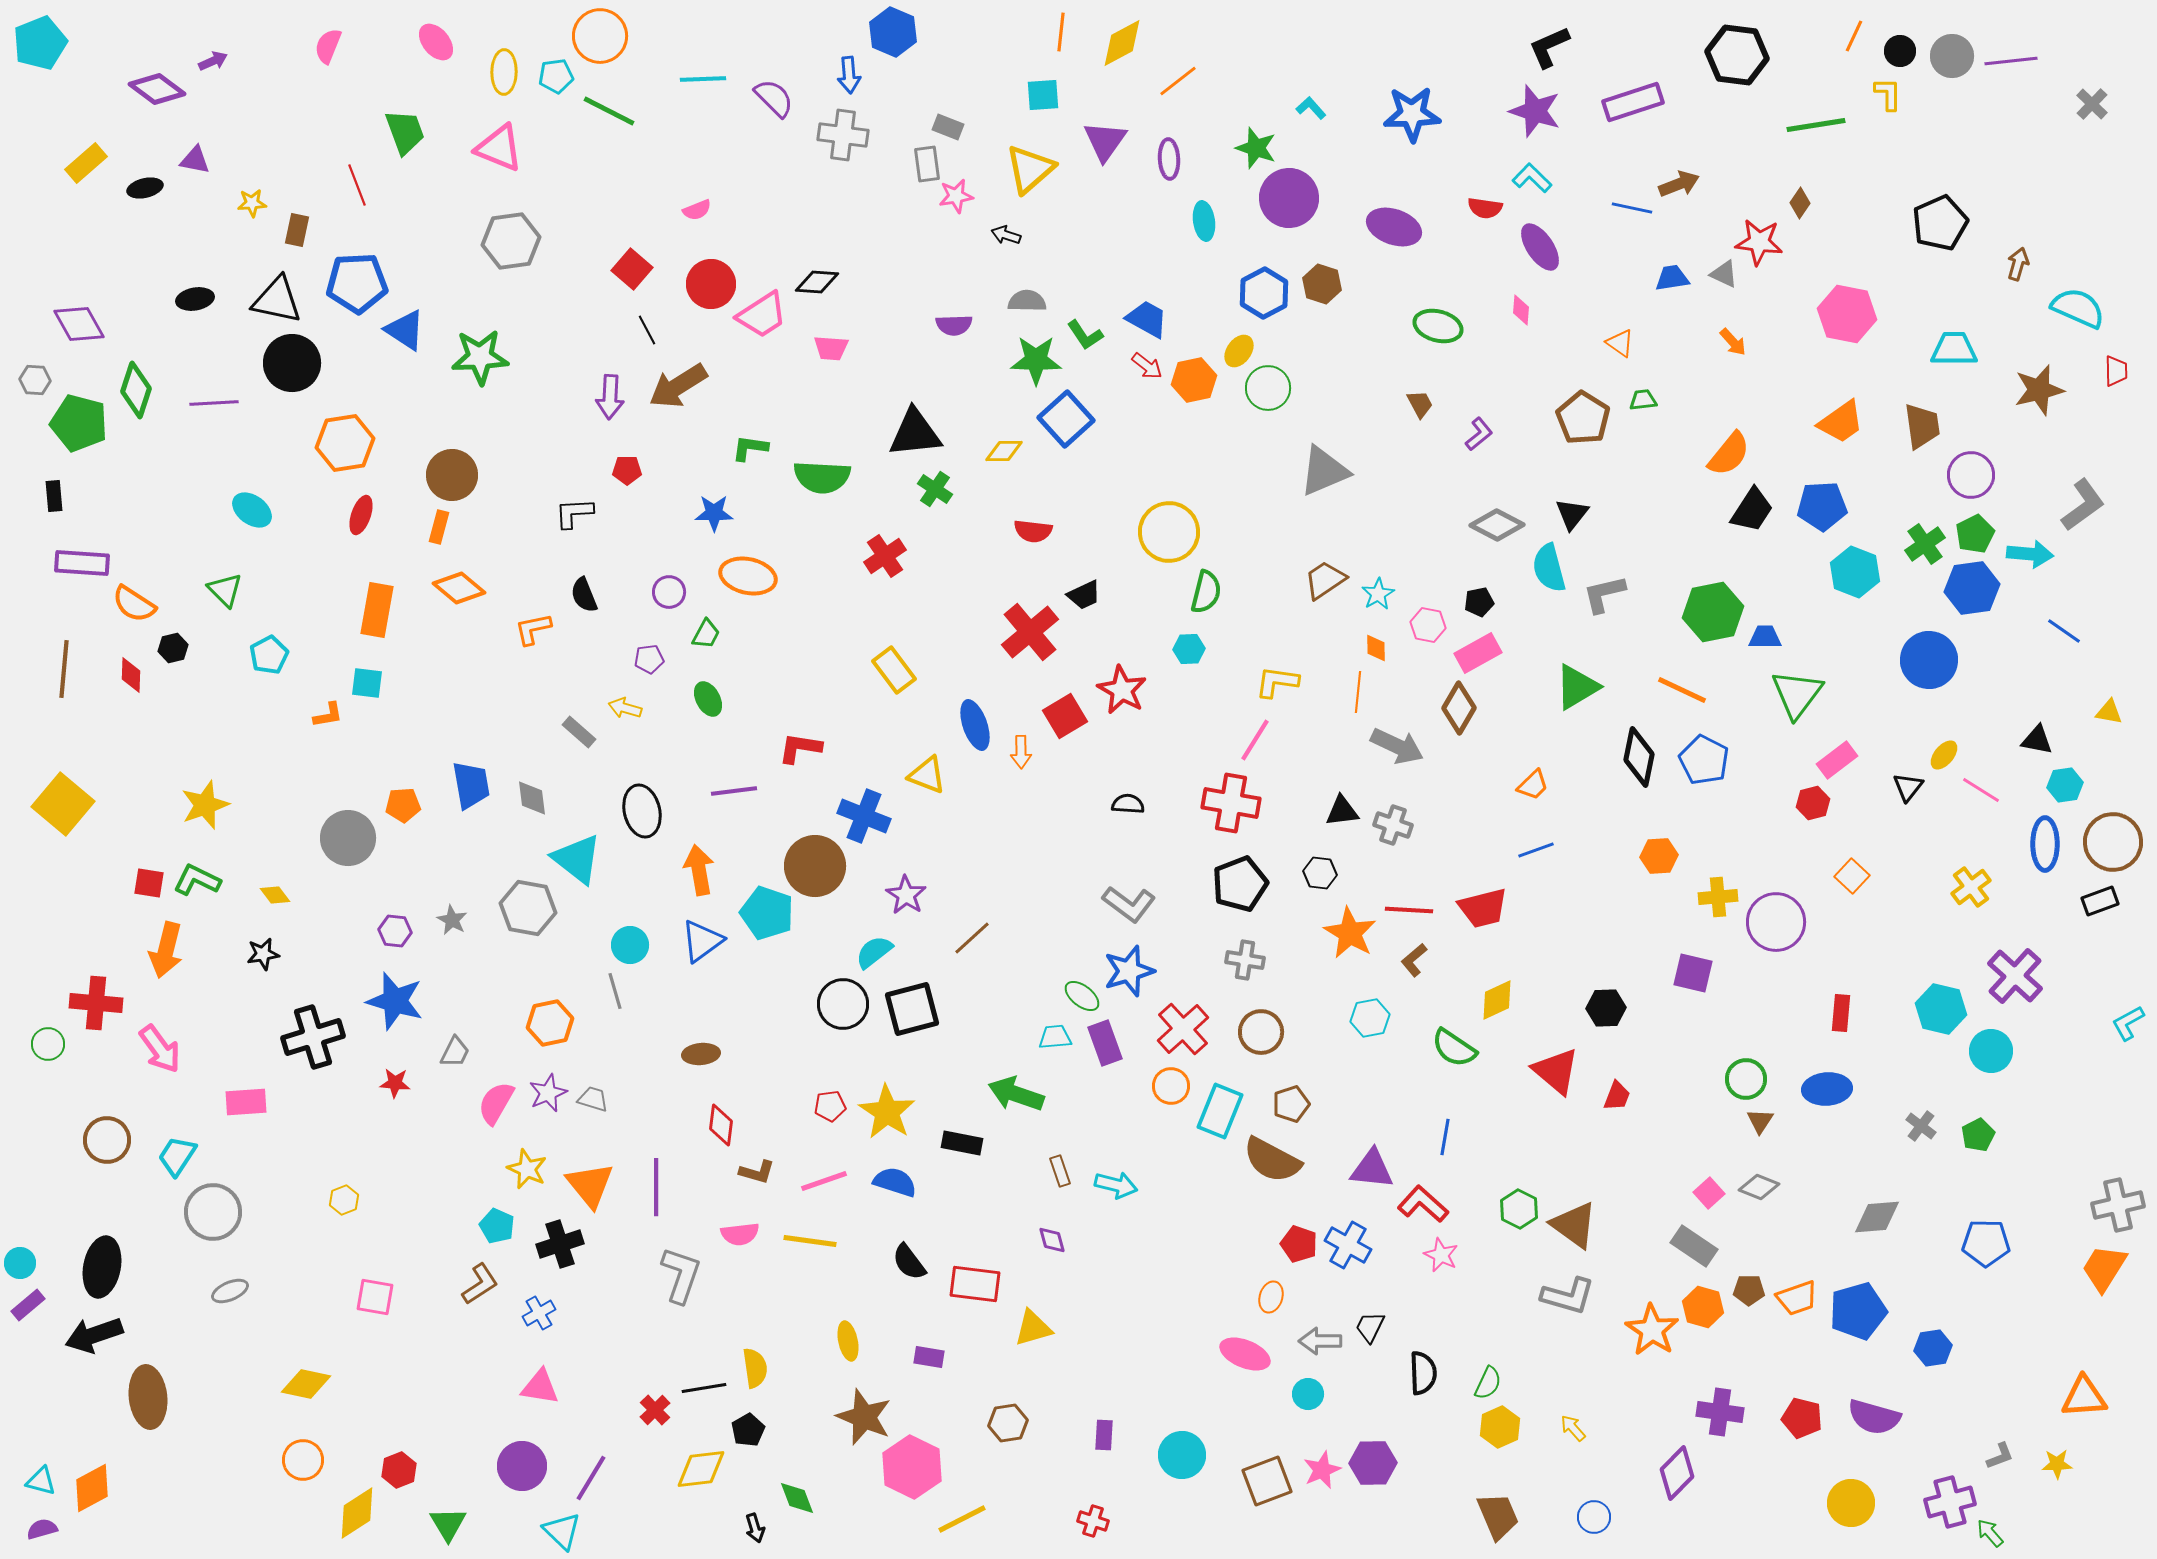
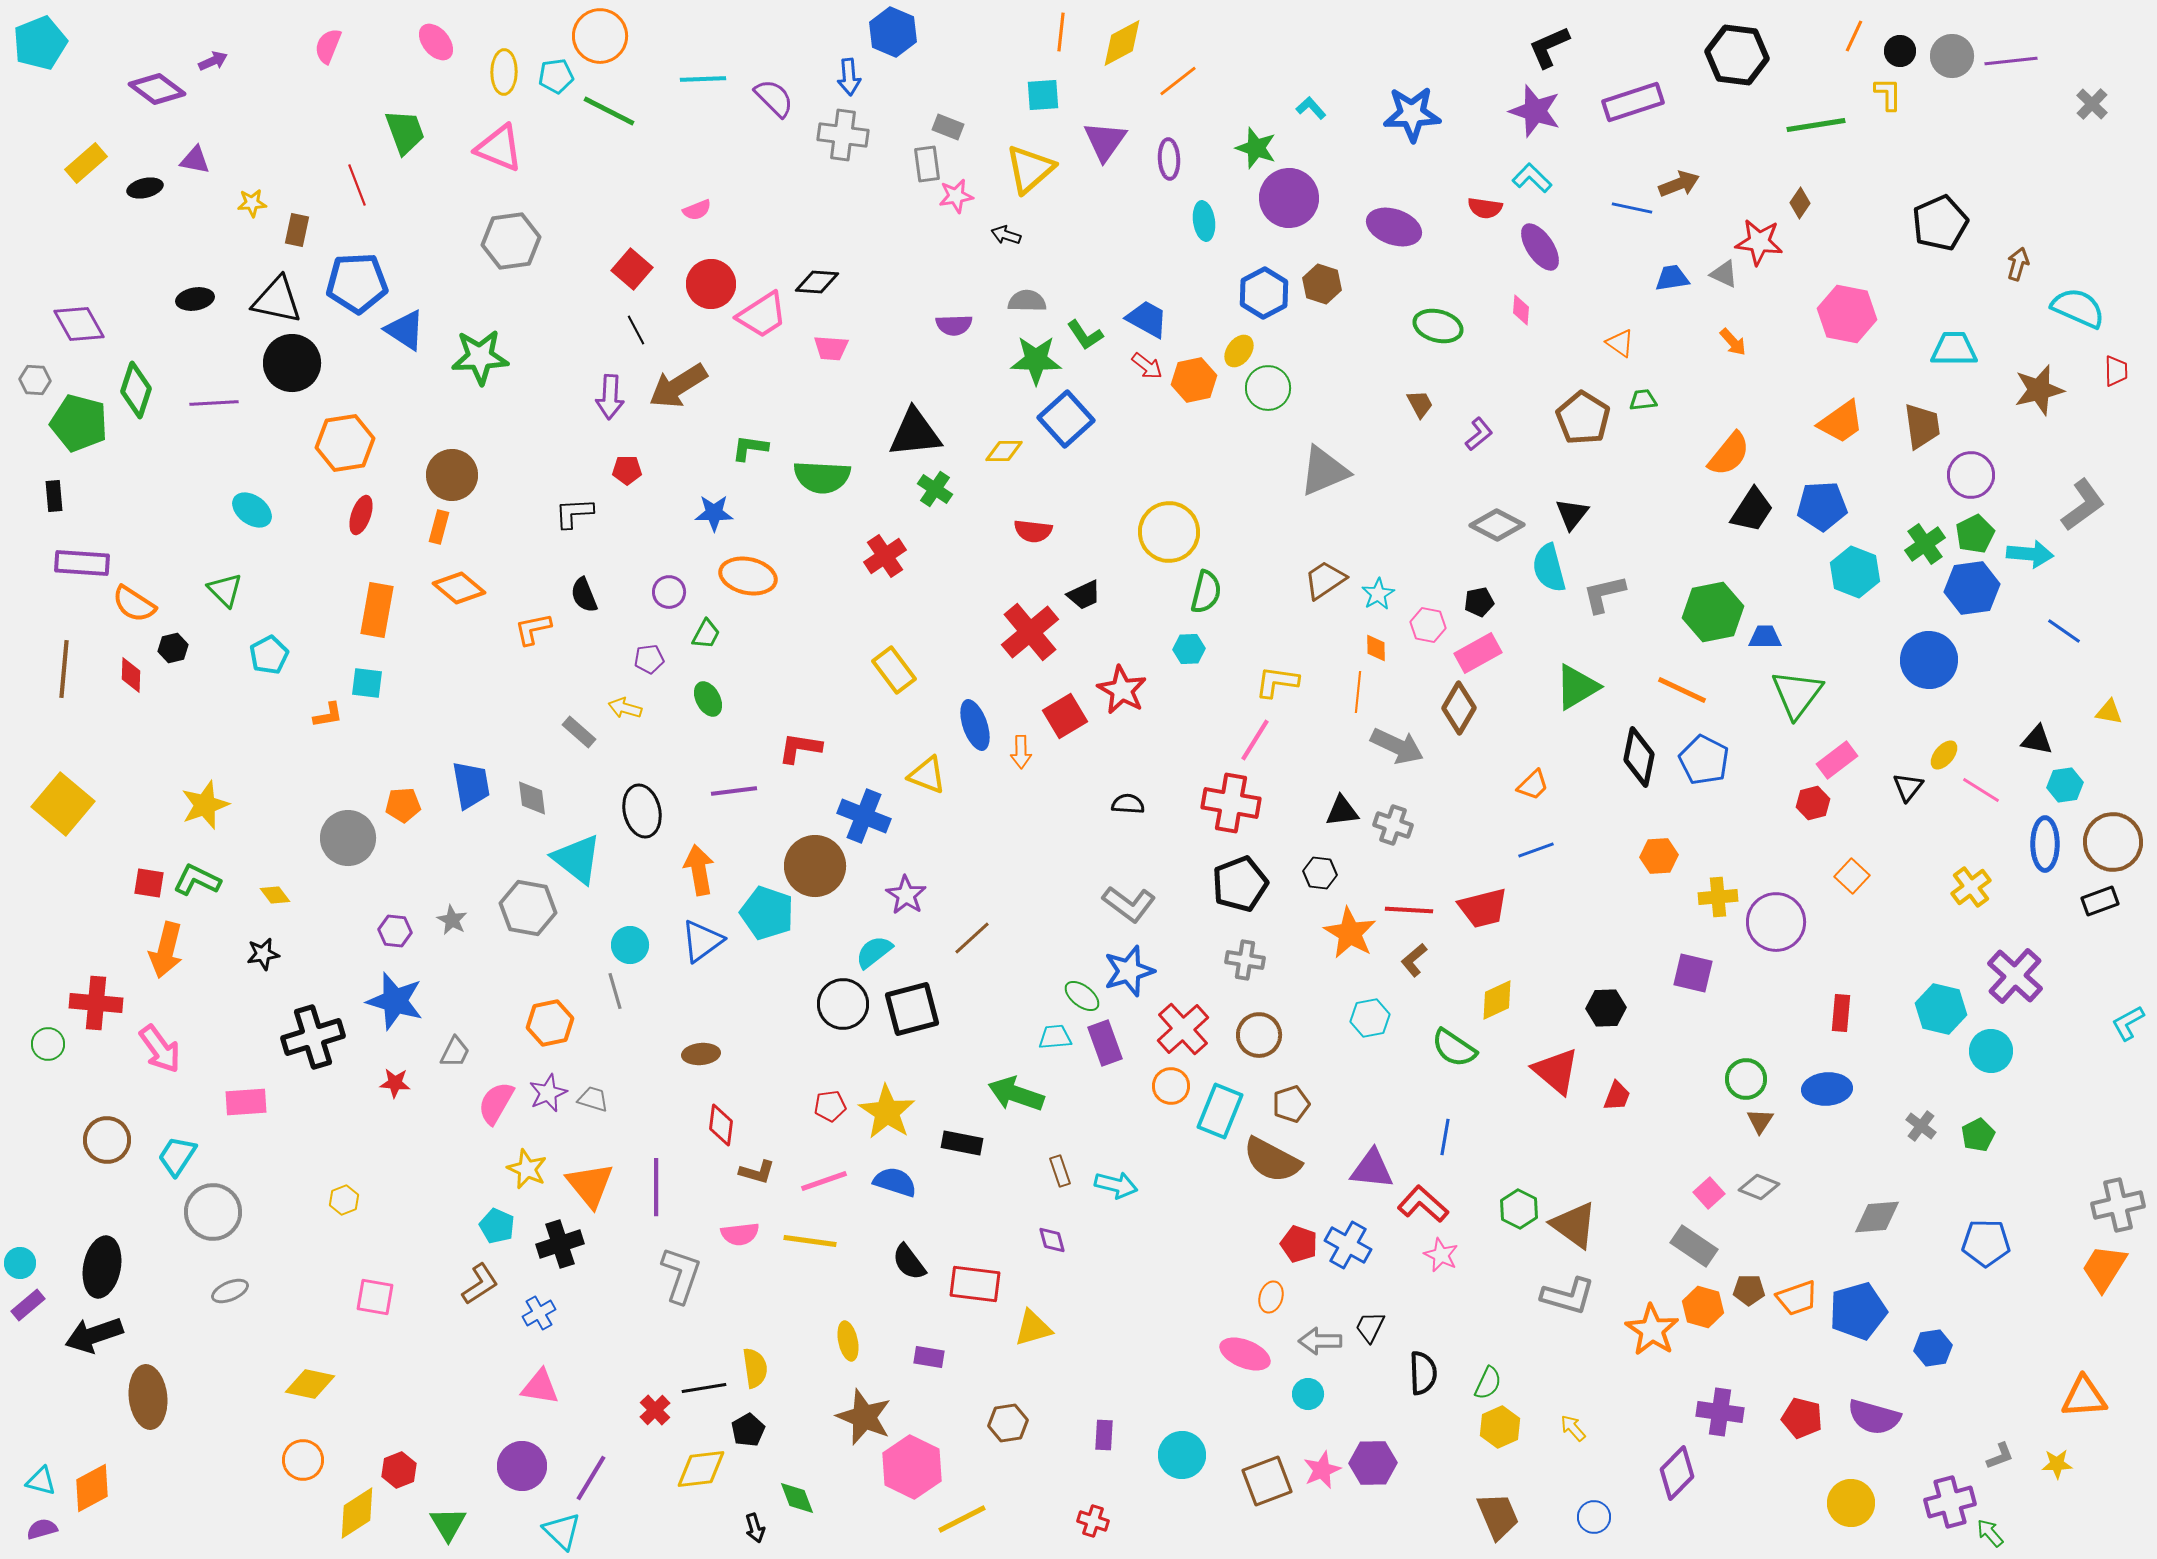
blue arrow at (849, 75): moved 2 px down
black line at (647, 330): moved 11 px left
brown circle at (1261, 1032): moved 2 px left, 3 px down
yellow diamond at (306, 1384): moved 4 px right
